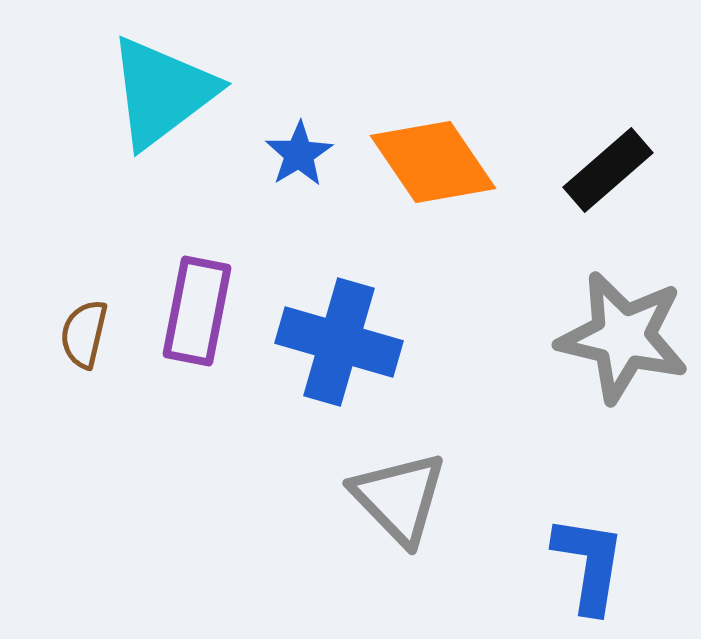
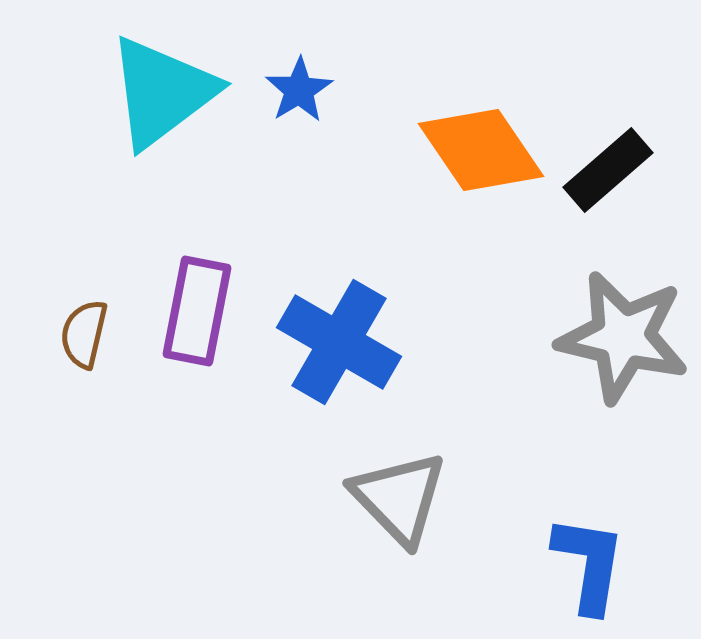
blue star: moved 64 px up
orange diamond: moved 48 px right, 12 px up
blue cross: rotated 14 degrees clockwise
